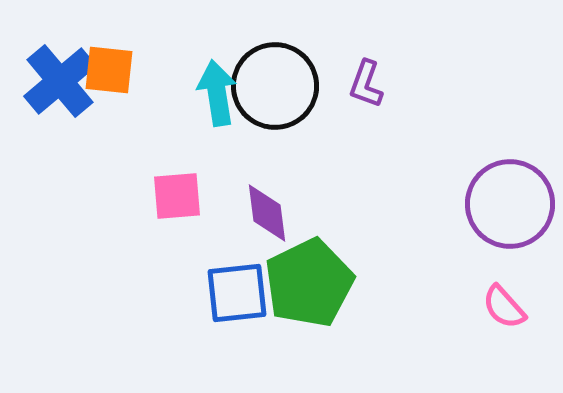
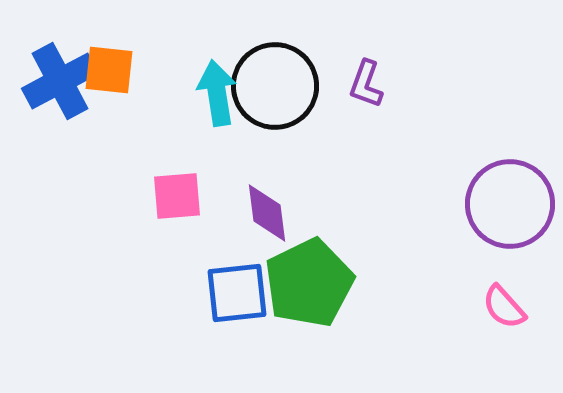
blue cross: rotated 12 degrees clockwise
